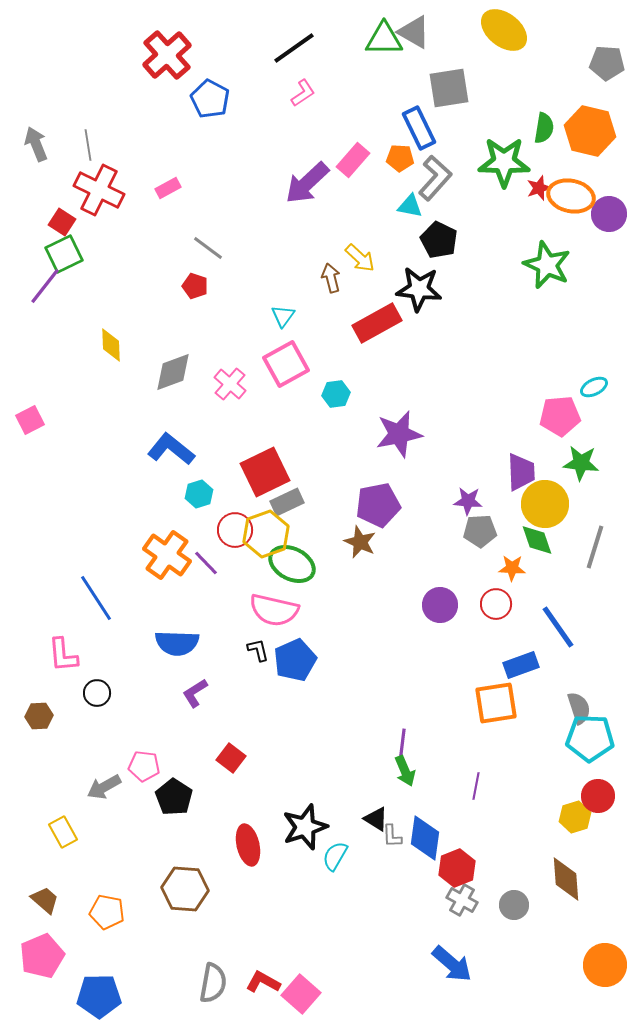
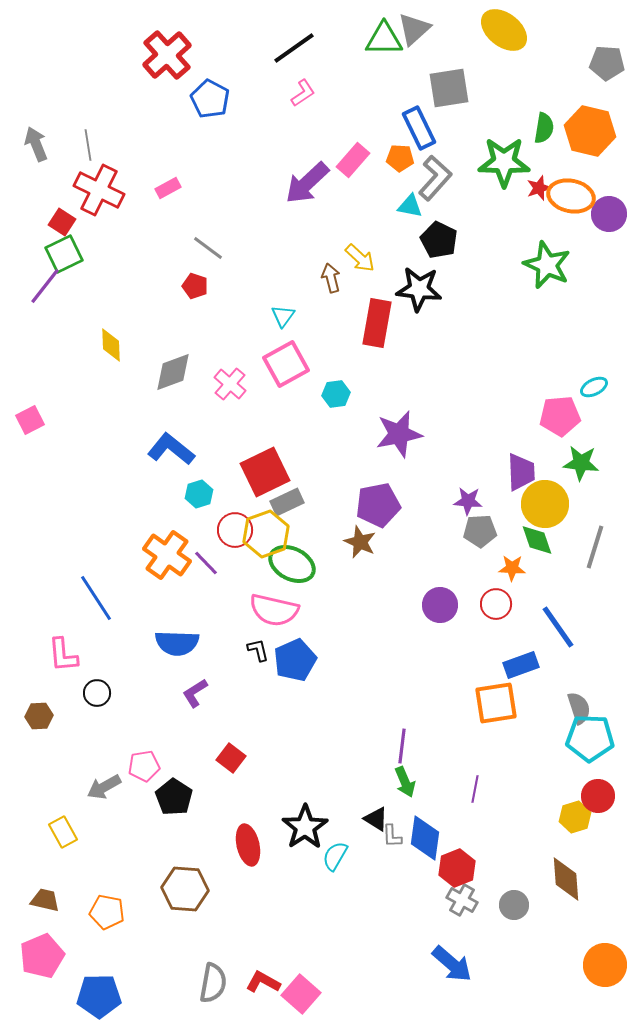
gray triangle at (414, 32): moved 3 px up; rotated 48 degrees clockwise
red rectangle at (377, 323): rotated 51 degrees counterclockwise
pink pentagon at (144, 766): rotated 16 degrees counterclockwise
green arrow at (405, 771): moved 11 px down
purple line at (476, 786): moved 1 px left, 3 px down
black star at (305, 827): rotated 15 degrees counterclockwise
brown trapezoid at (45, 900): rotated 28 degrees counterclockwise
